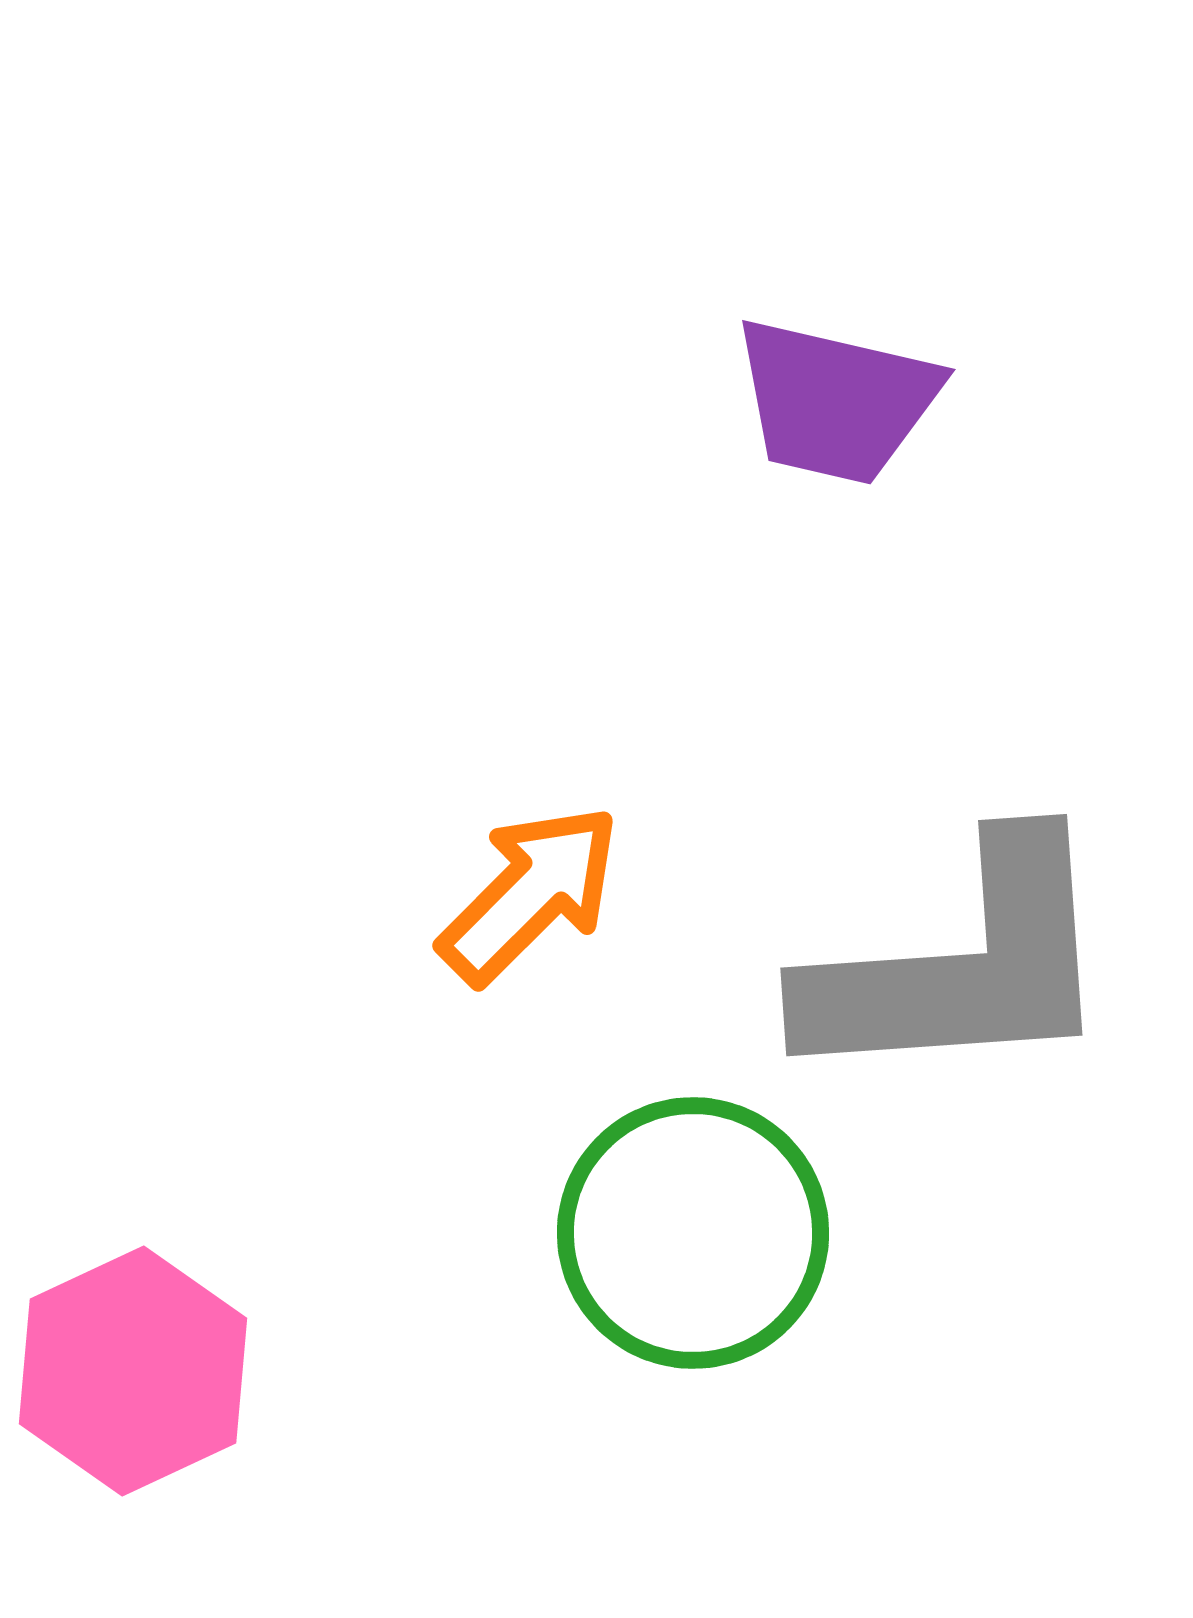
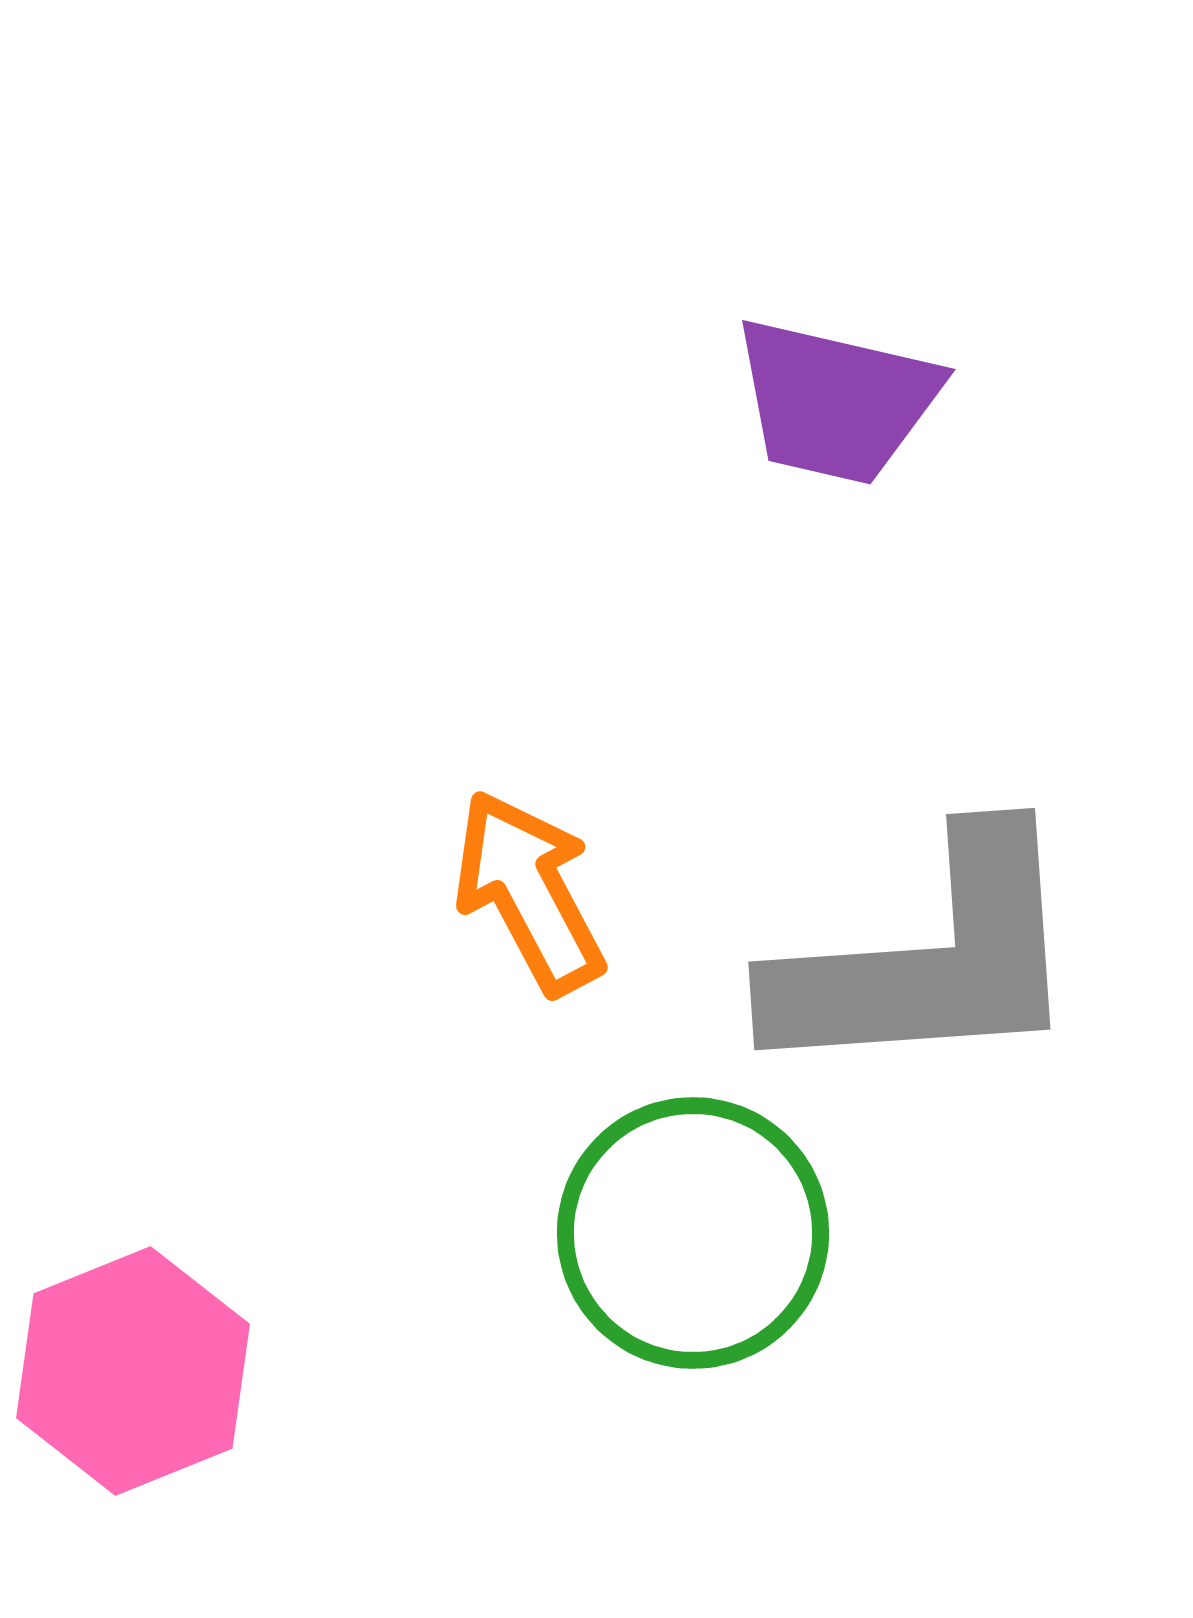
orange arrow: moved 1 px left, 2 px up; rotated 73 degrees counterclockwise
gray L-shape: moved 32 px left, 6 px up
pink hexagon: rotated 3 degrees clockwise
